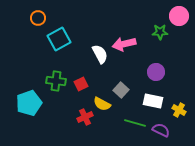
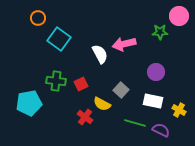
cyan square: rotated 25 degrees counterclockwise
cyan pentagon: rotated 10 degrees clockwise
red cross: rotated 28 degrees counterclockwise
